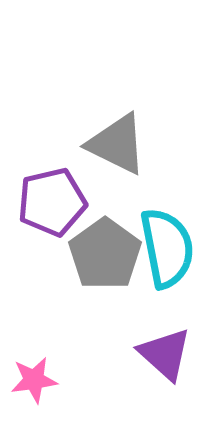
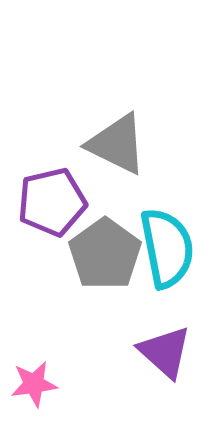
purple triangle: moved 2 px up
pink star: moved 4 px down
